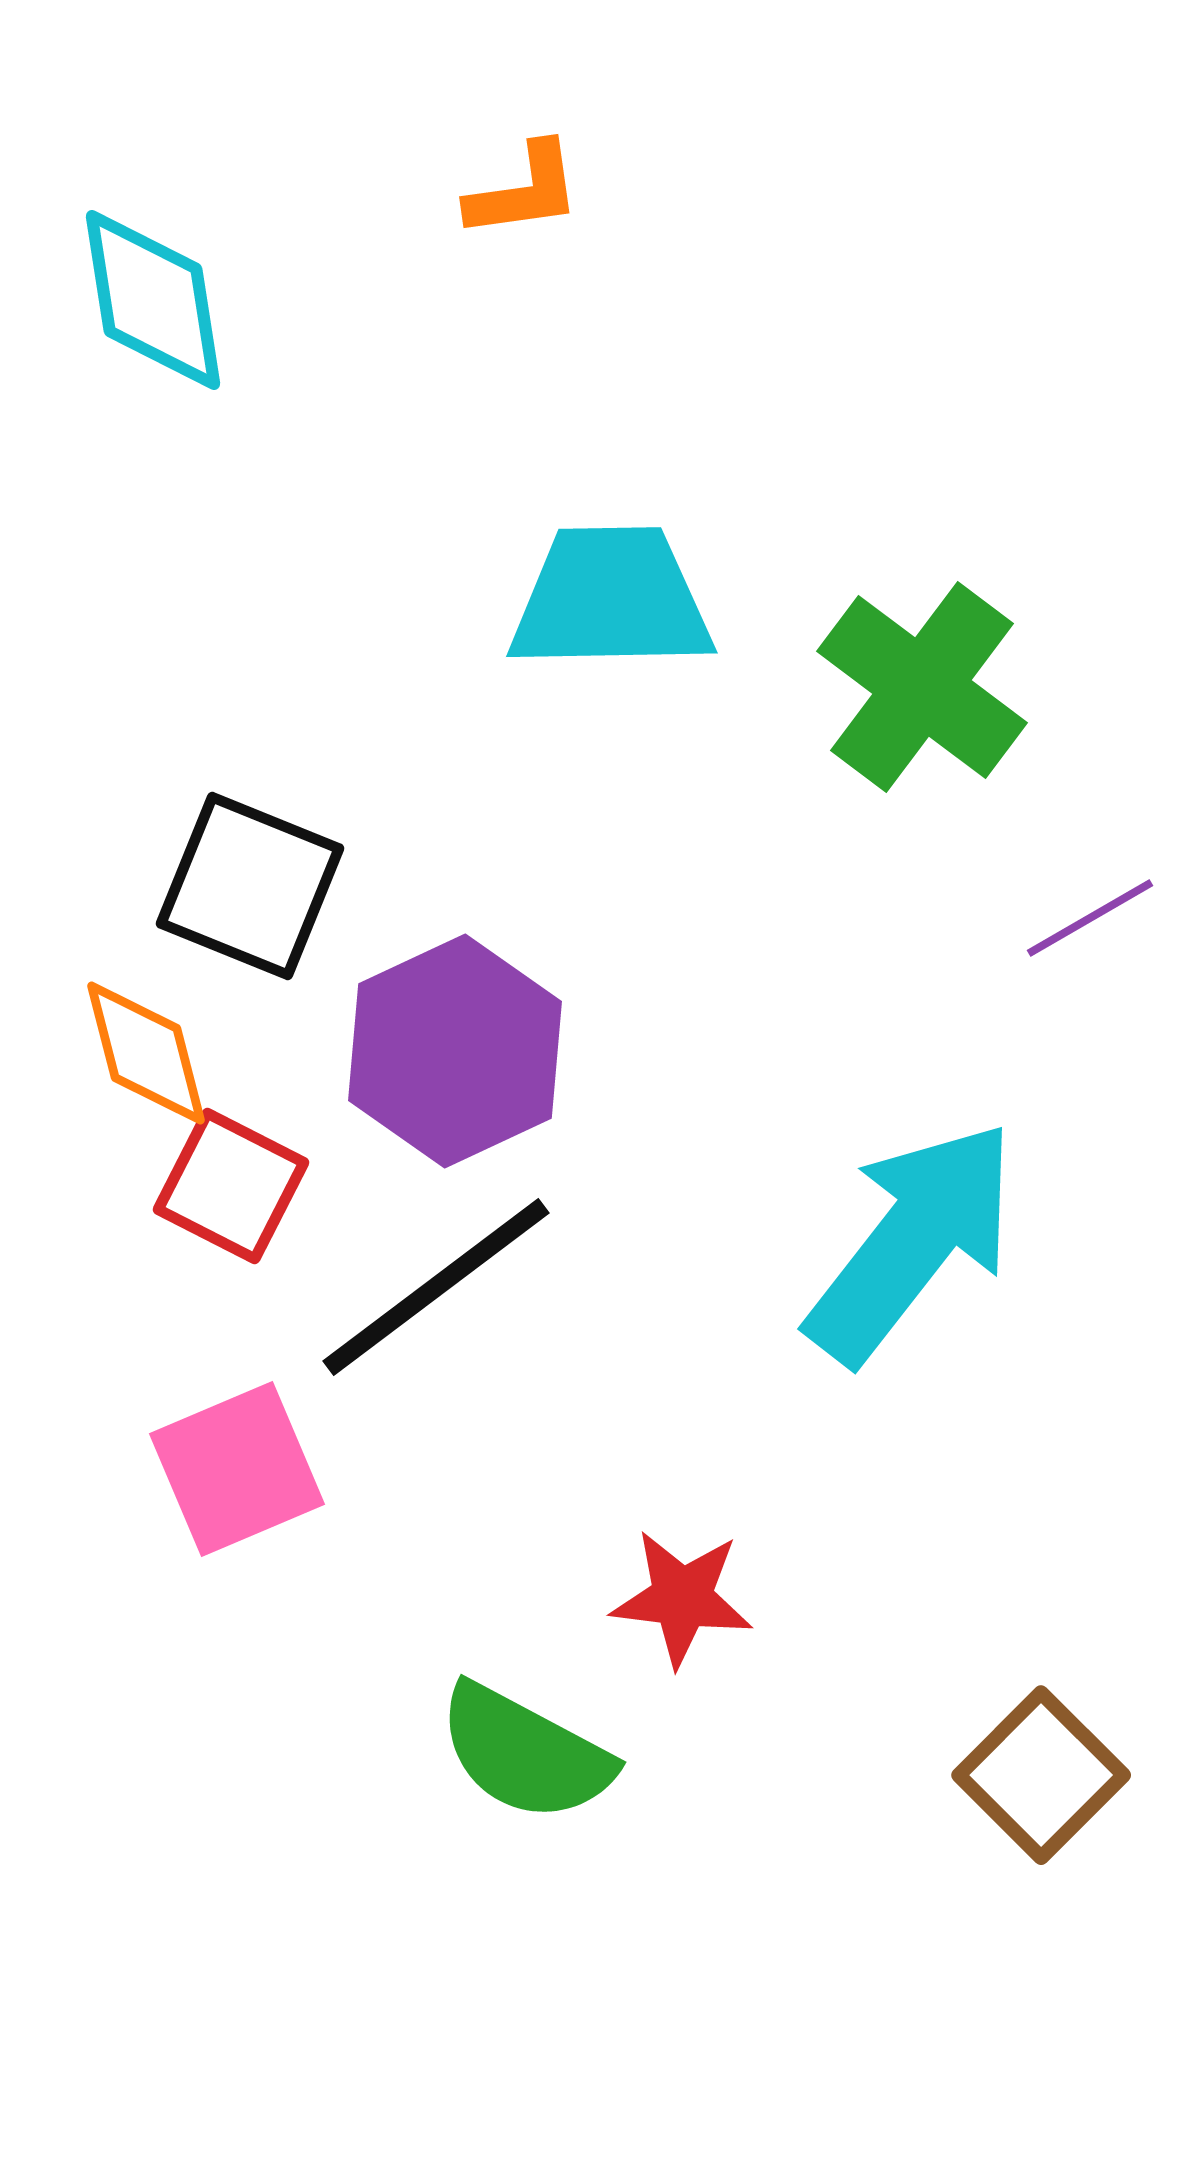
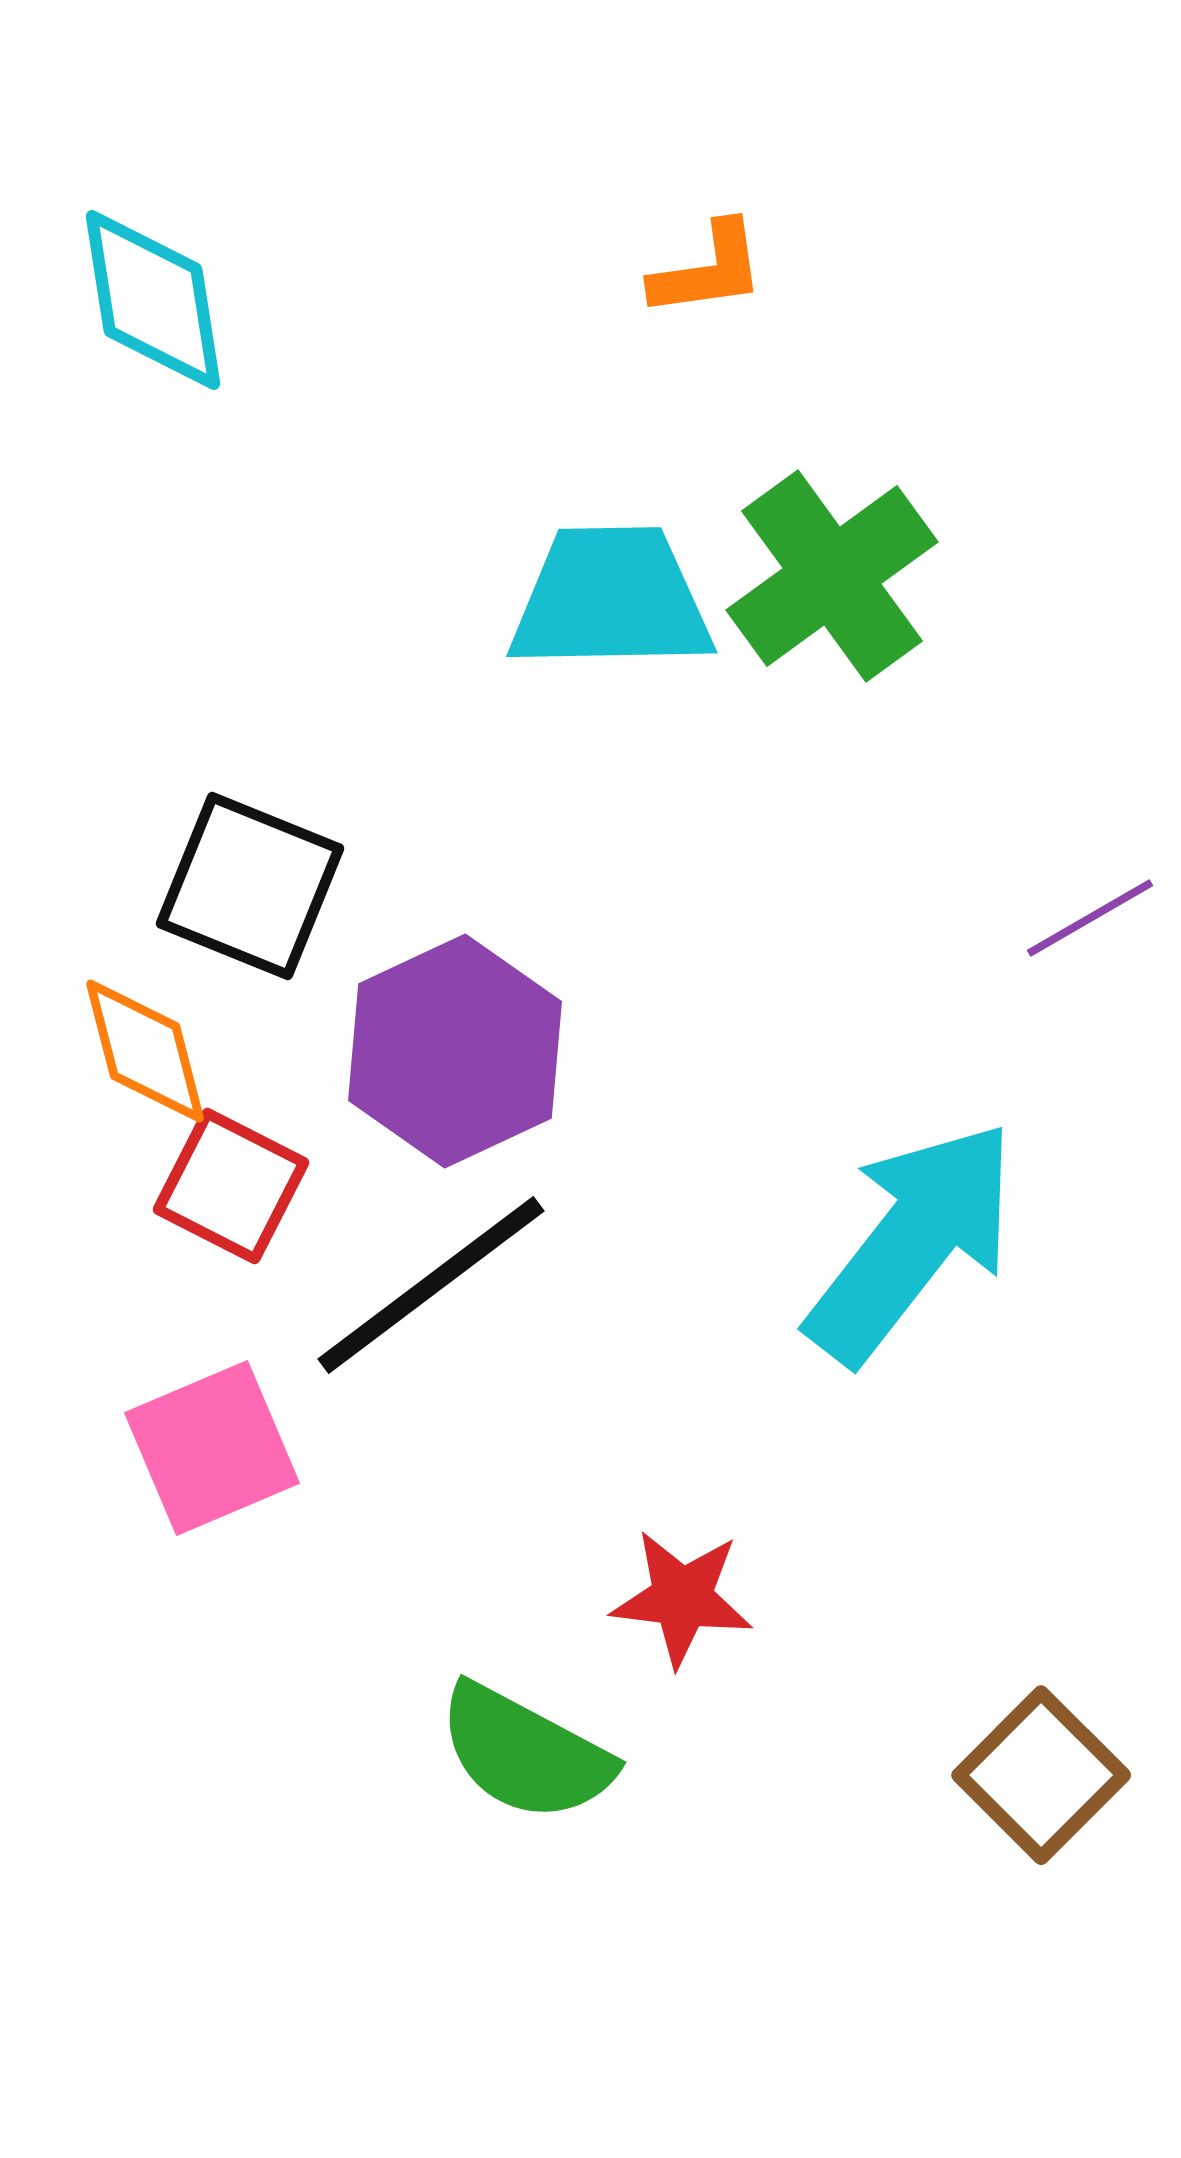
orange L-shape: moved 184 px right, 79 px down
green cross: moved 90 px left, 111 px up; rotated 17 degrees clockwise
orange diamond: moved 1 px left, 2 px up
black line: moved 5 px left, 2 px up
pink square: moved 25 px left, 21 px up
